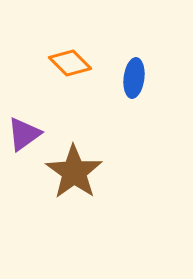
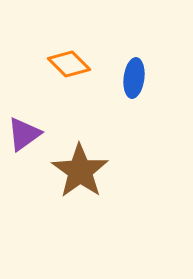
orange diamond: moved 1 px left, 1 px down
brown star: moved 6 px right, 1 px up
